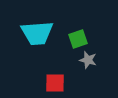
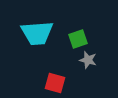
red square: rotated 15 degrees clockwise
